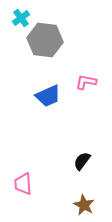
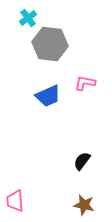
cyan cross: moved 7 px right
gray hexagon: moved 5 px right, 4 px down
pink L-shape: moved 1 px left, 1 px down
pink trapezoid: moved 8 px left, 17 px down
brown star: rotated 15 degrees counterclockwise
